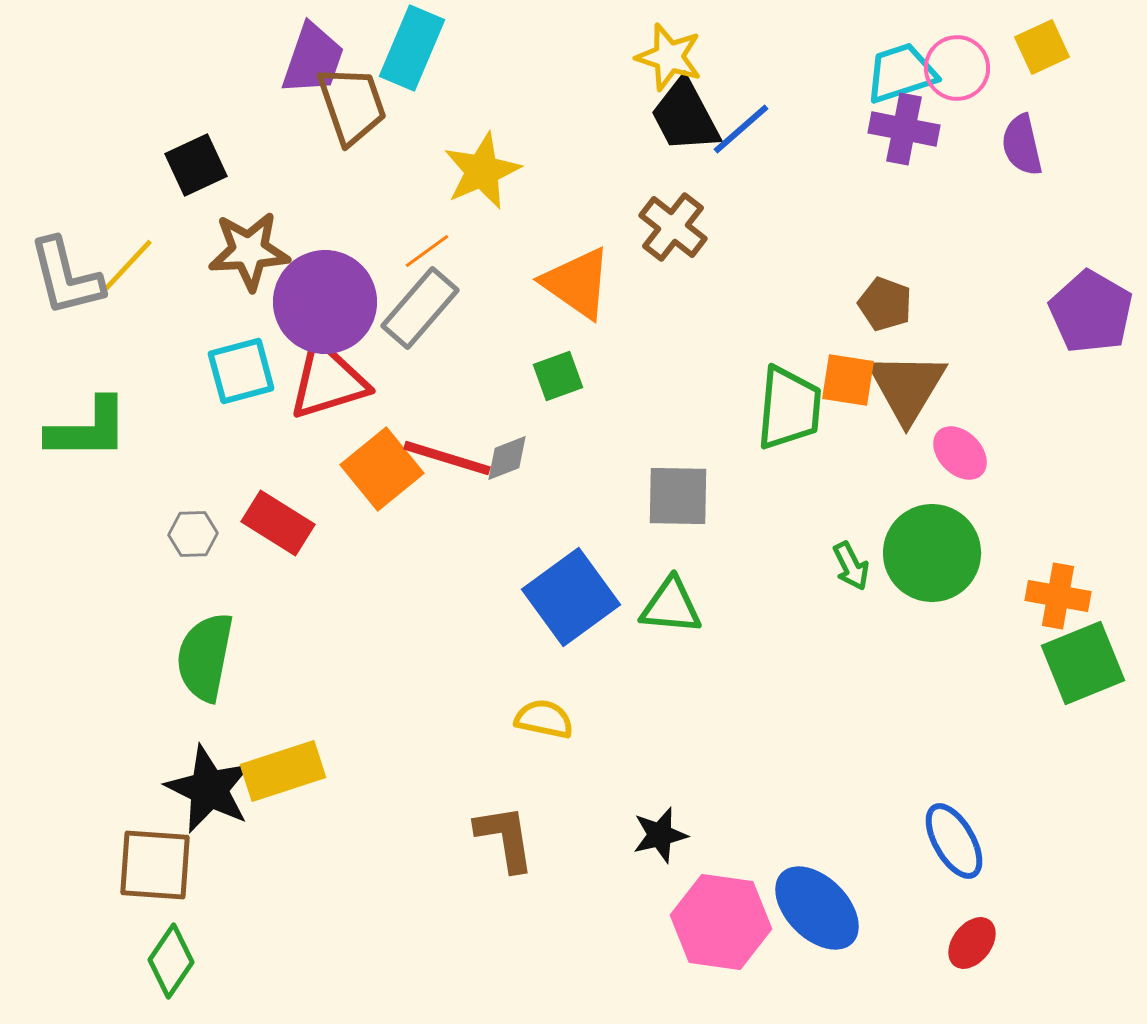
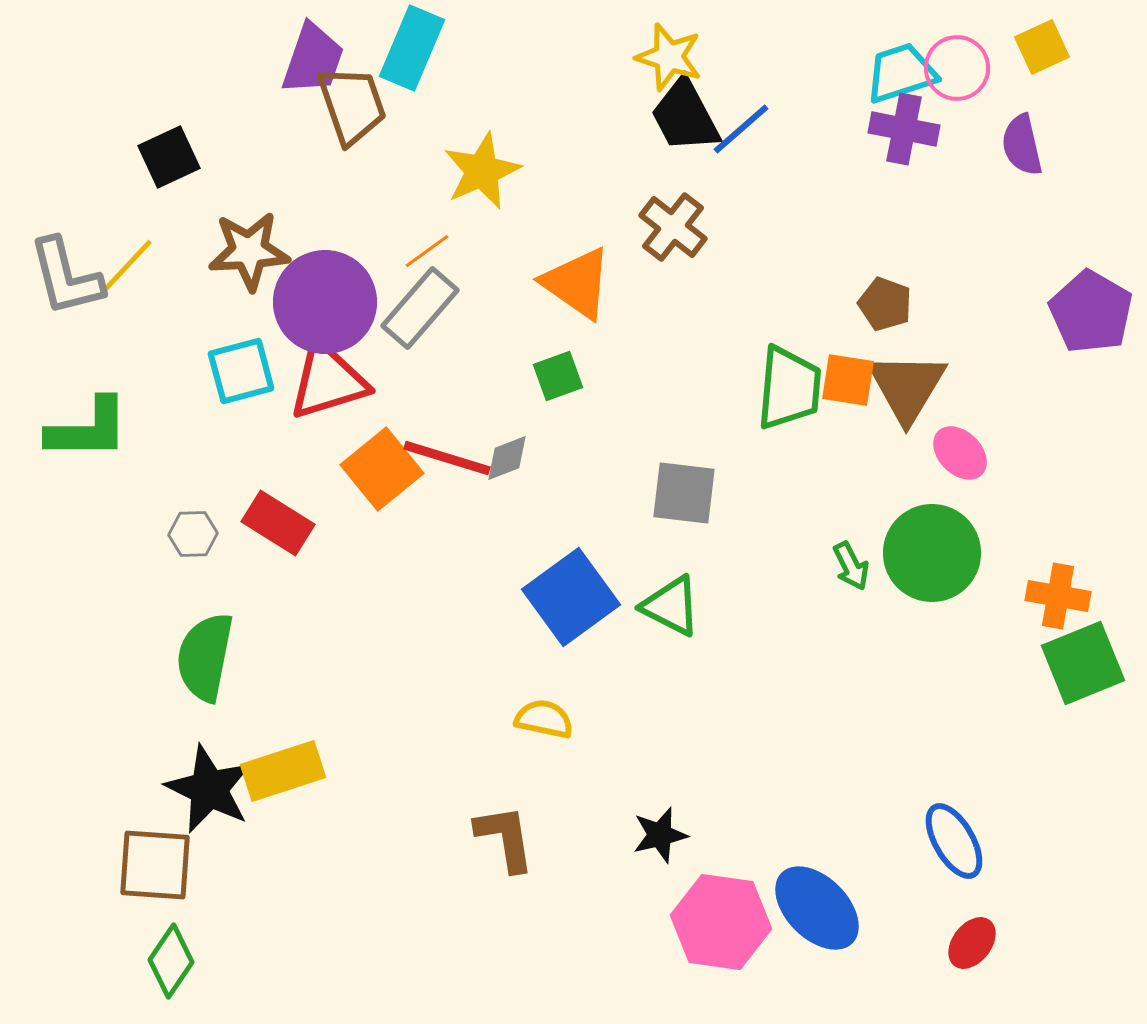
black square at (196, 165): moved 27 px left, 8 px up
green trapezoid at (789, 408): moved 20 px up
gray square at (678, 496): moved 6 px right, 3 px up; rotated 6 degrees clockwise
green triangle at (671, 606): rotated 22 degrees clockwise
